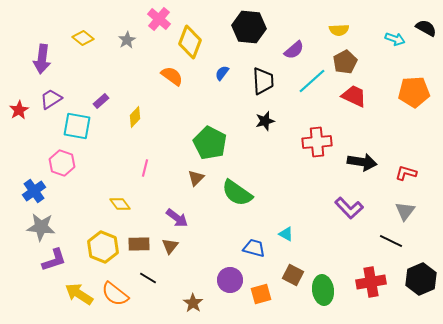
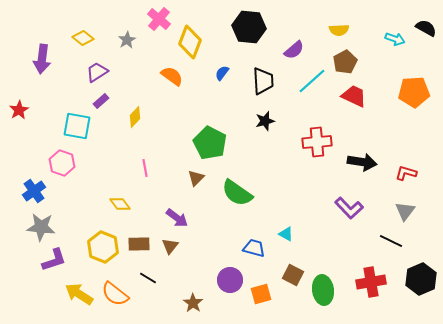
purple trapezoid at (51, 99): moved 46 px right, 27 px up
pink line at (145, 168): rotated 24 degrees counterclockwise
